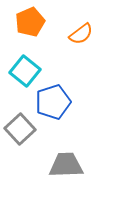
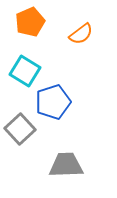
cyan square: rotated 8 degrees counterclockwise
